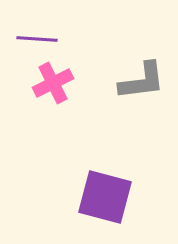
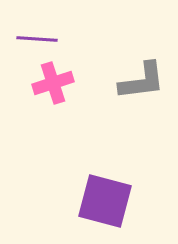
pink cross: rotated 9 degrees clockwise
purple square: moved 4 px down
